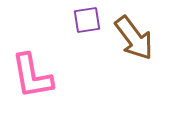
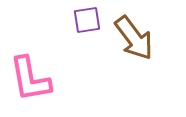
pink L-shape: moved 2 px left, 3 px down
